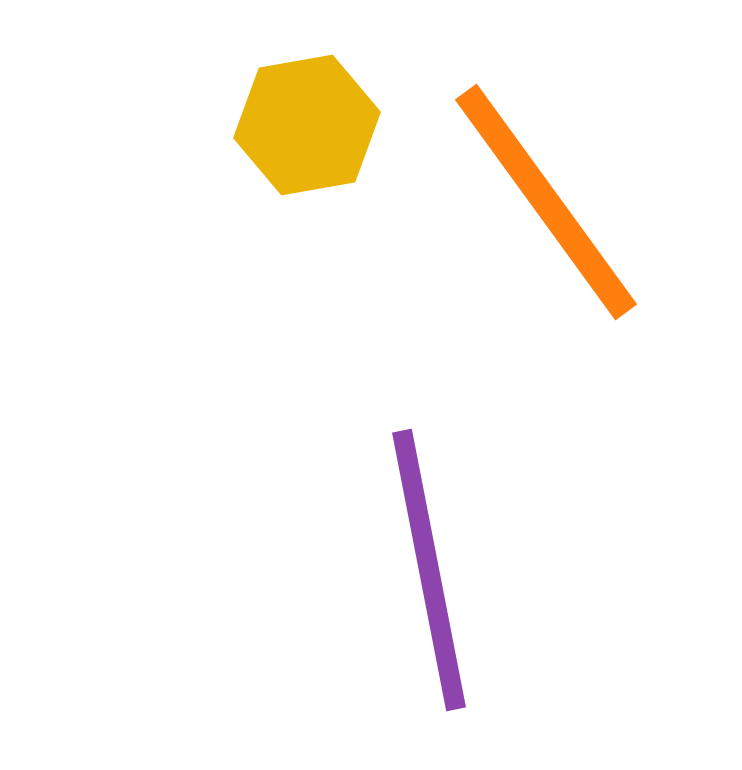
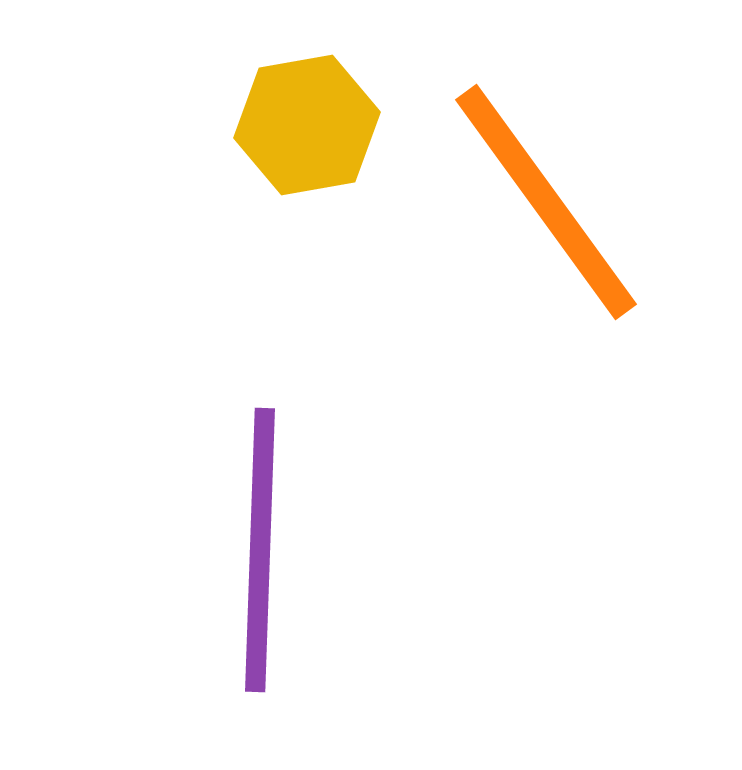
purple line: moved 169 px left, 20 px up; rotated 13 degrees clockwise
